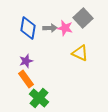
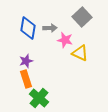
gray square: moved 1 px left, 1 px up
pink star: moved 12 px down
orange rectangle: rotated 18 degrees clockwise
